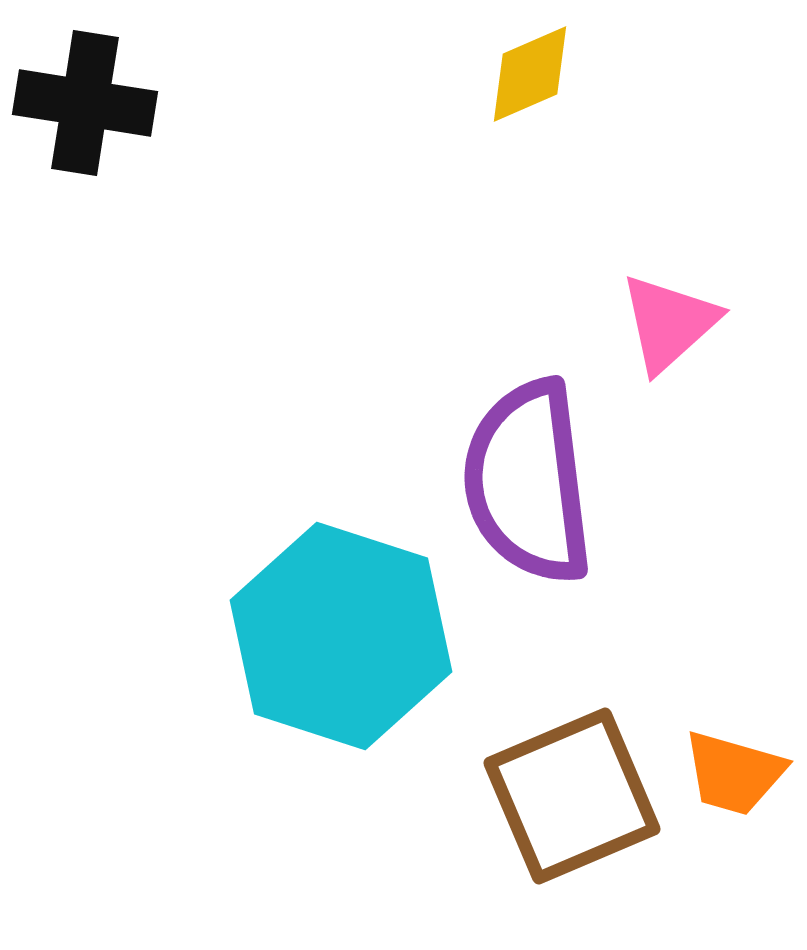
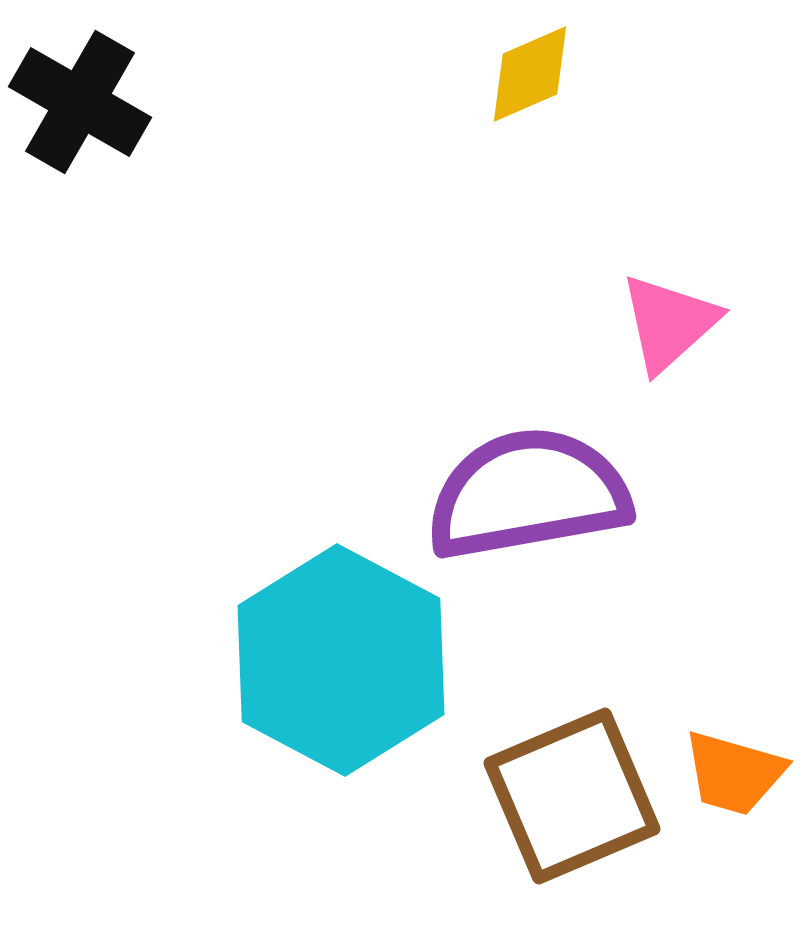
black cross: moved 5 px left, 1 px up; rotated 21 degrees clockwise
purple semicircle: moved 12 px down; rotated 87 degrees clockwise
cyan hexagon: moved 24 px down; rotated 10 degrees clockwise
